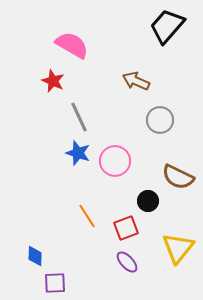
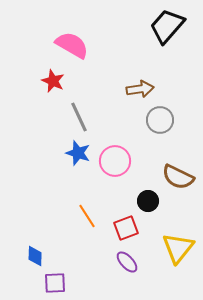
brown arrow: moved 4 px right, 8 px down; rotated 148 degrees clockwise
